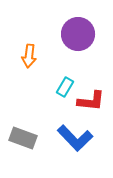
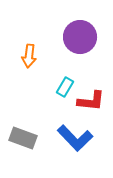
purple circle: moved 2 px right, 3 px down
